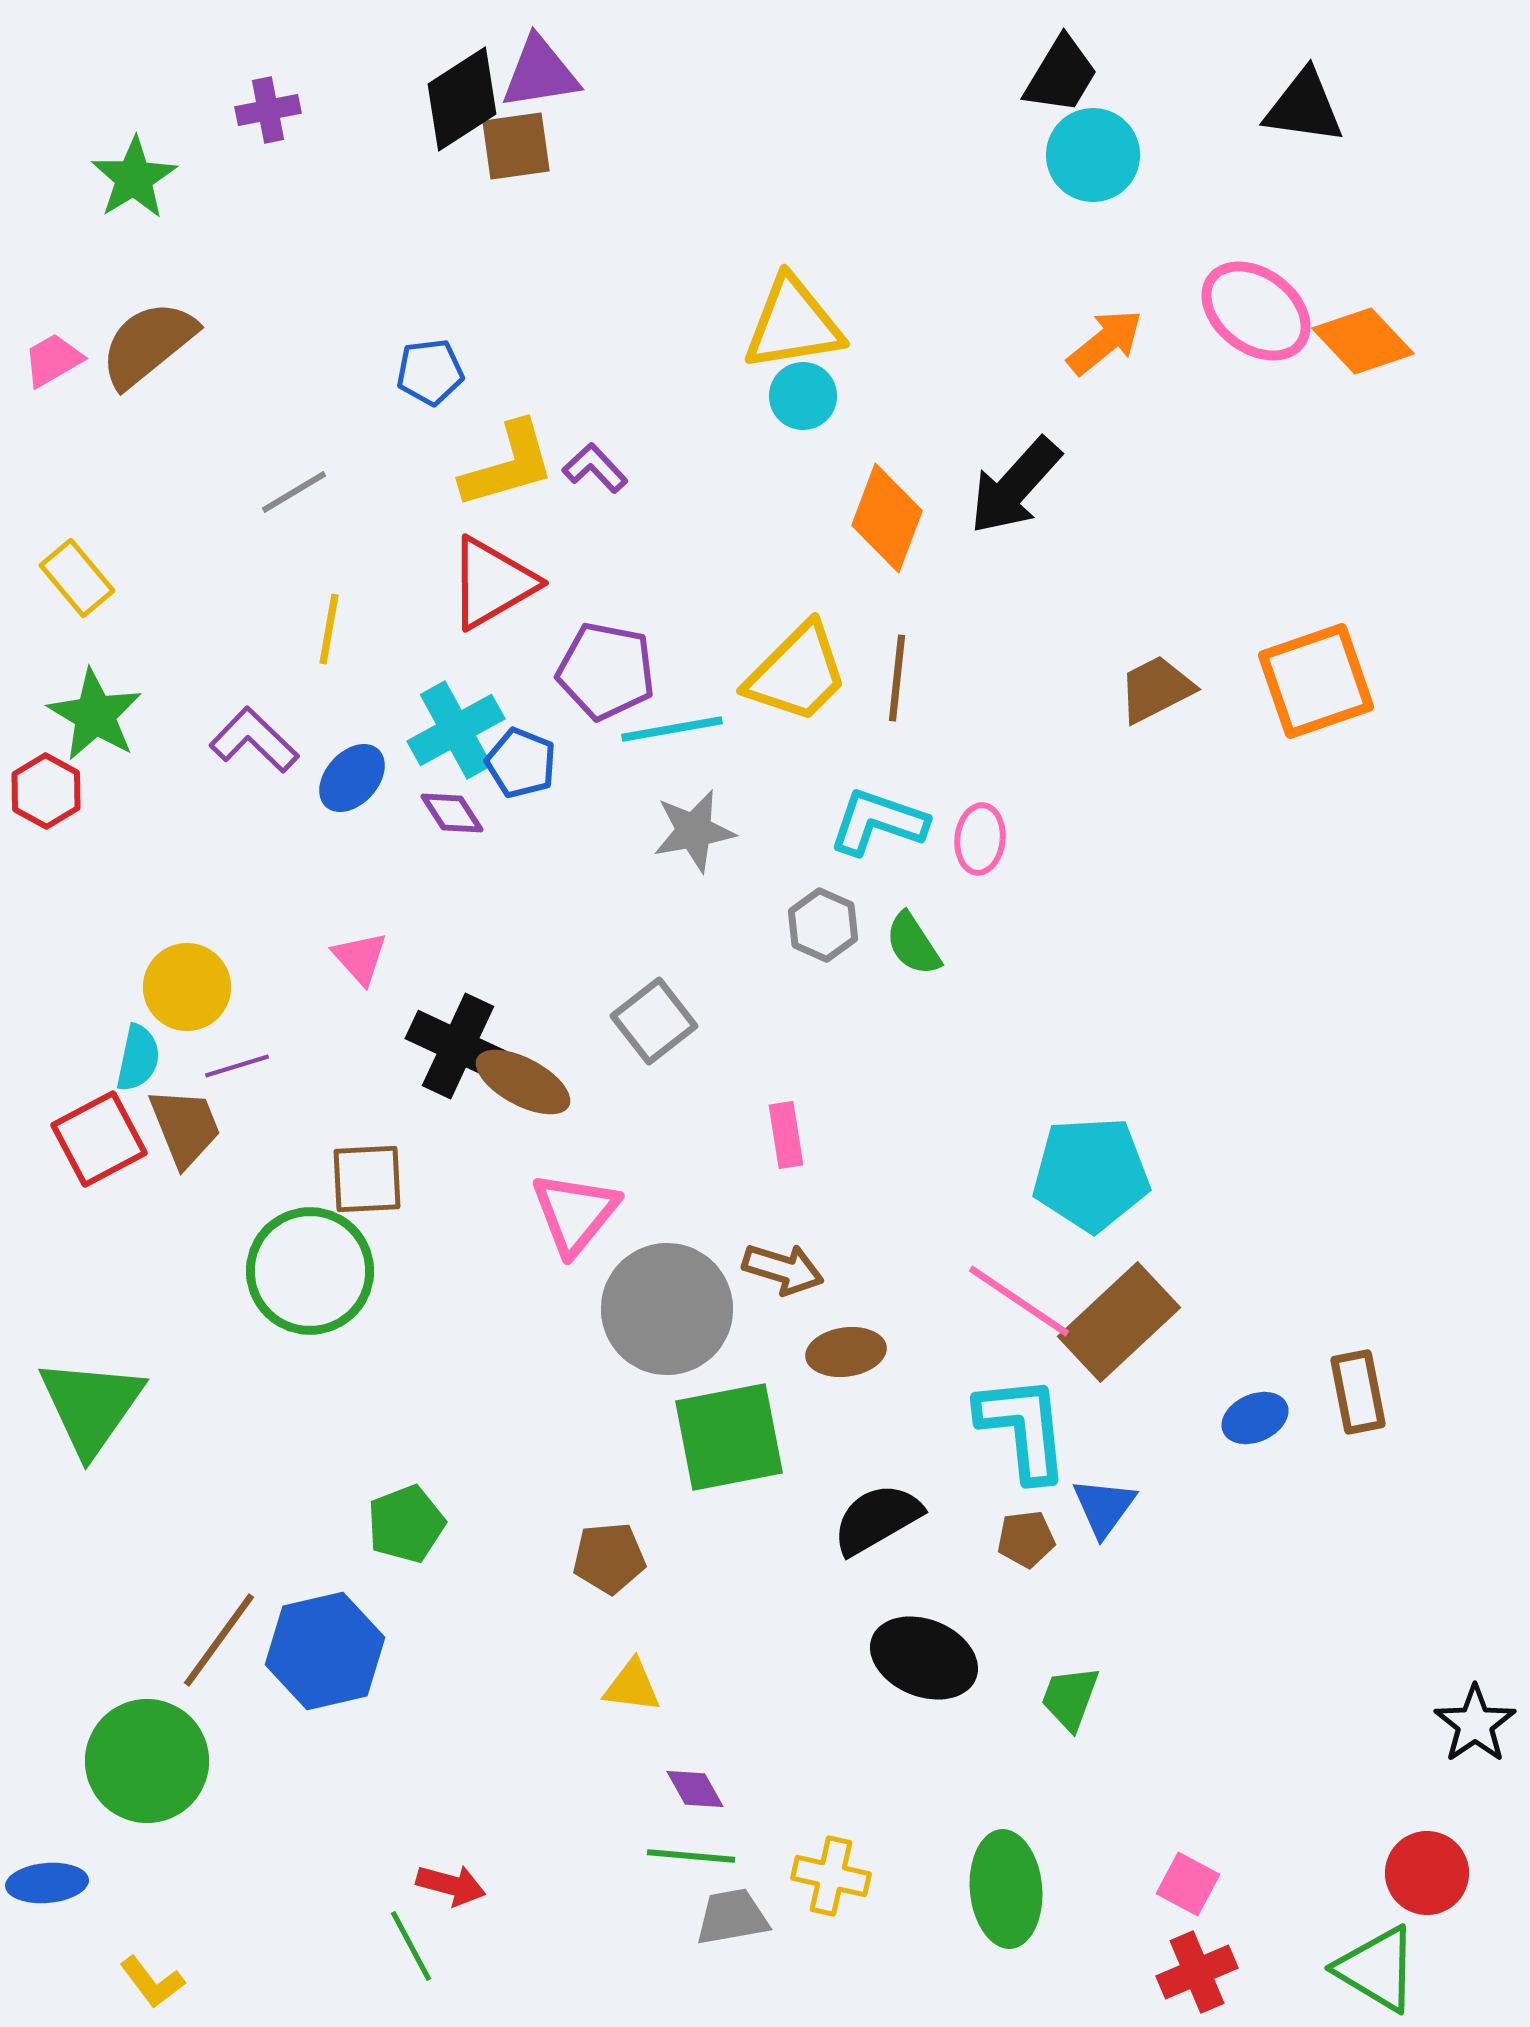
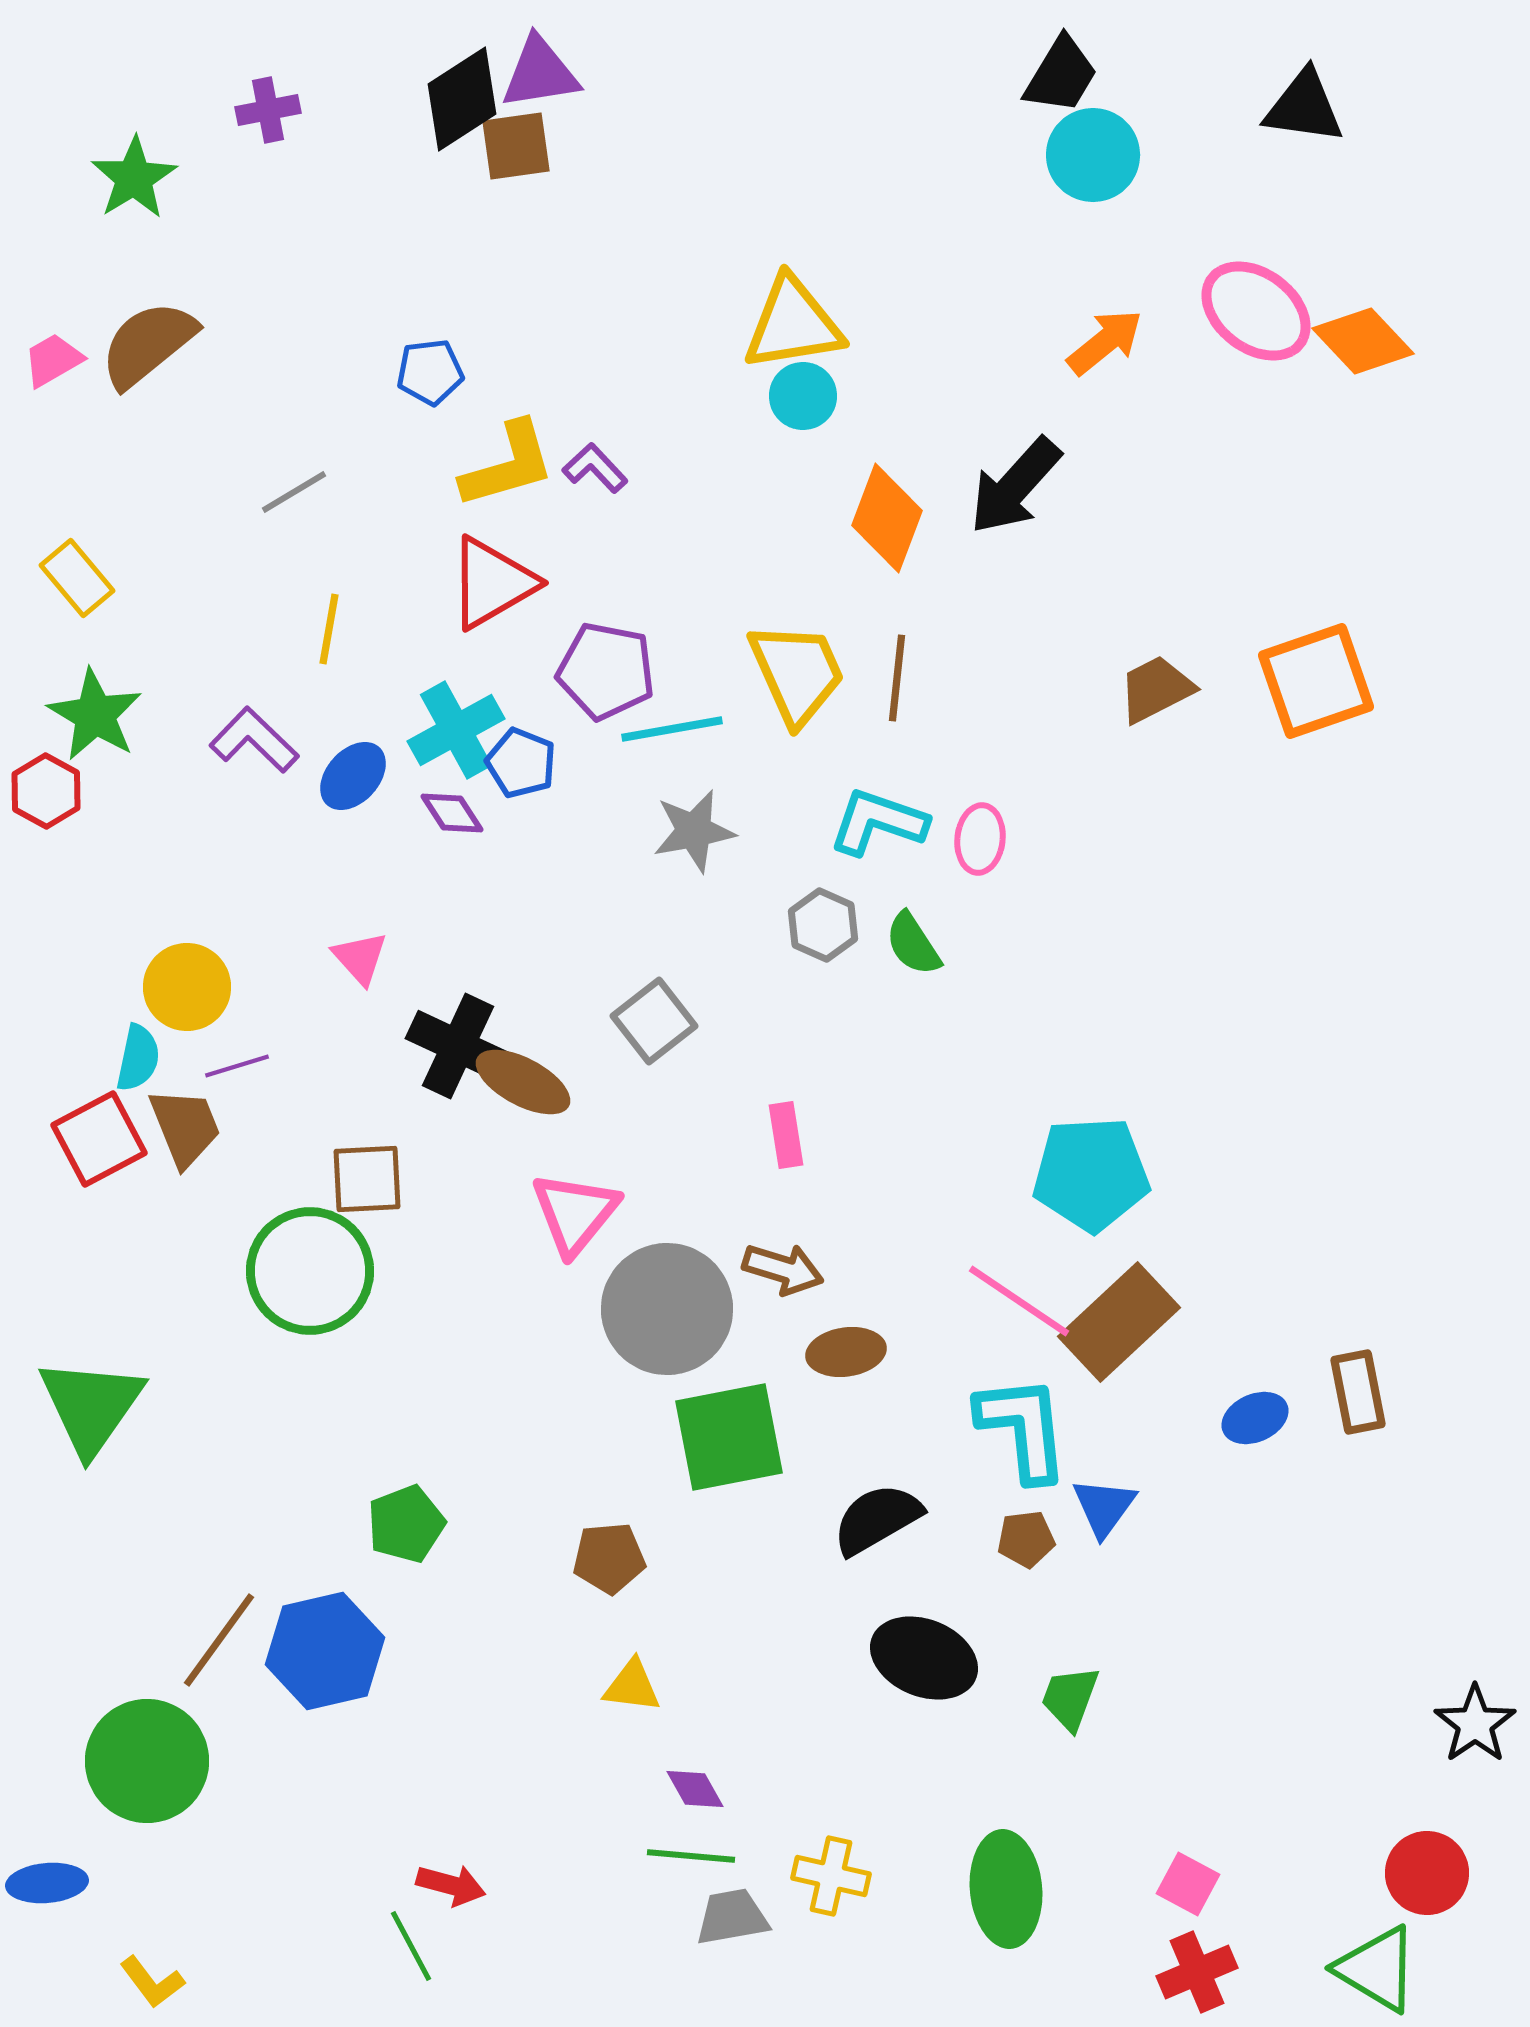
yellow trapezoid at (797, 673): rotated 69 degrees counterclockwise
blue ellipse at (352, 778): moved 1 px right, 2 px up
